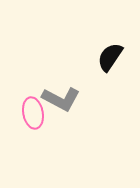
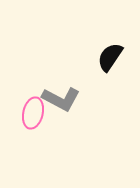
pink ellipse: rotated 24 degrees clockwise
